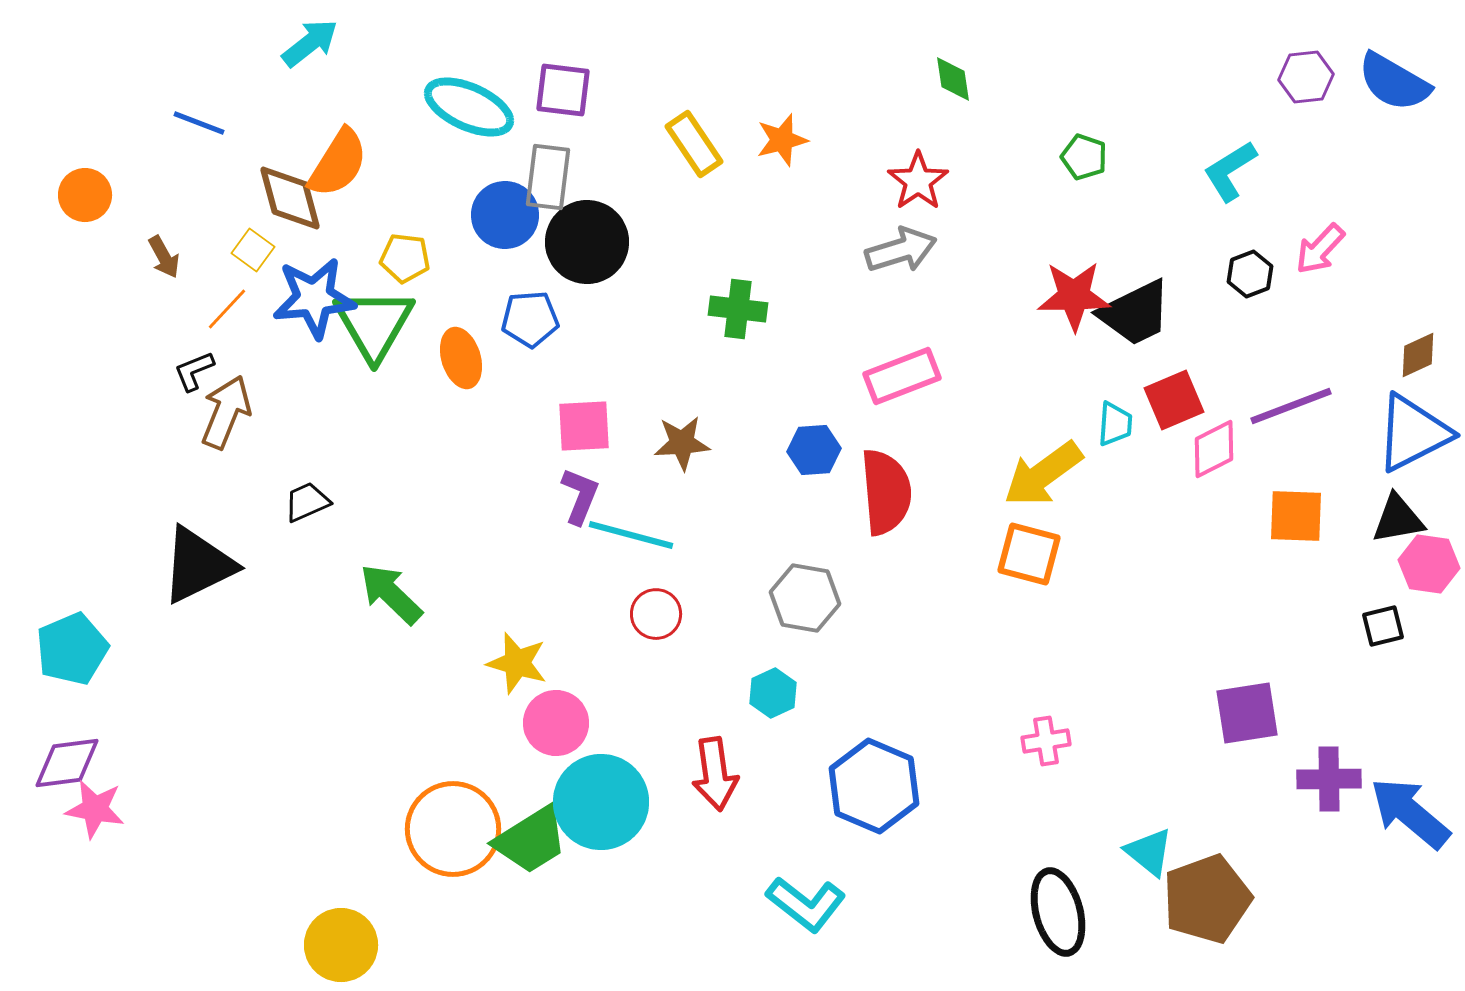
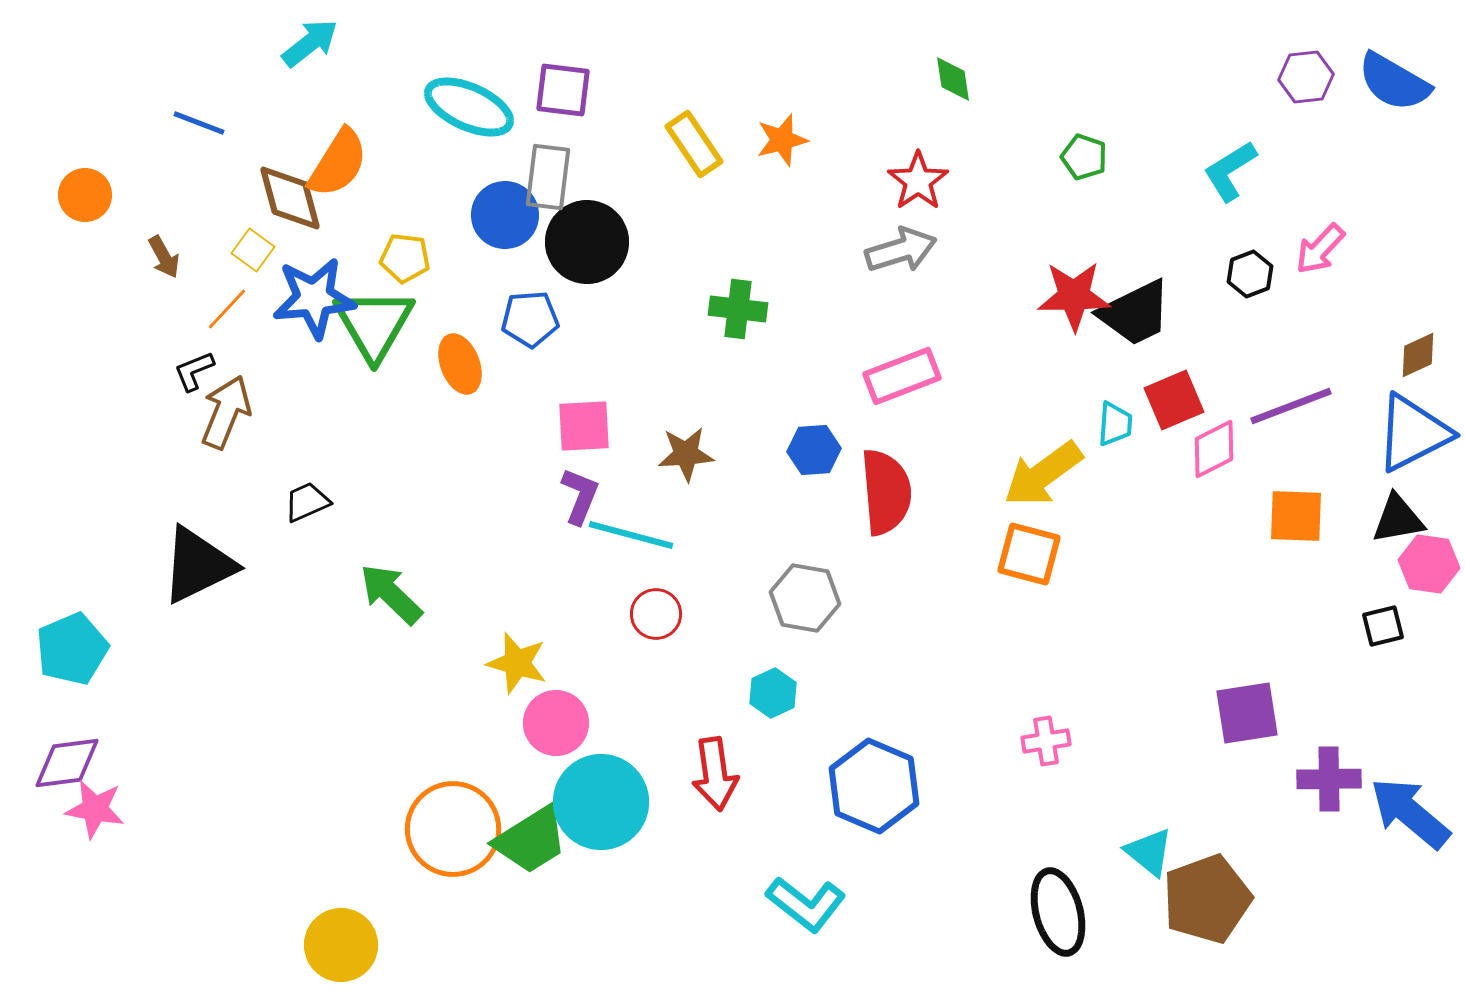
orange ellipse at (461, 358): moved 1 px left, 6 px down; rotated 4 degrees counterclockwise
brown star at (682, 443): moved 4 px right, 11 px down
